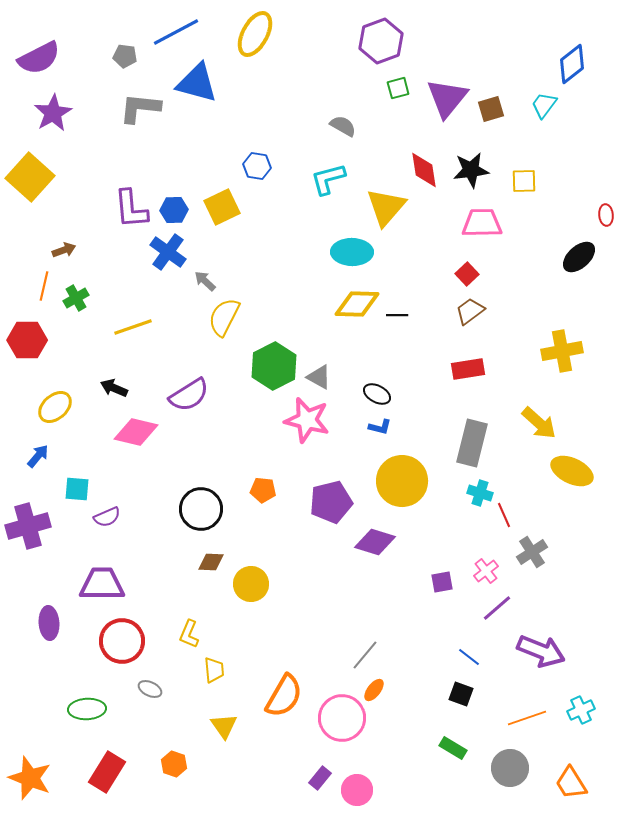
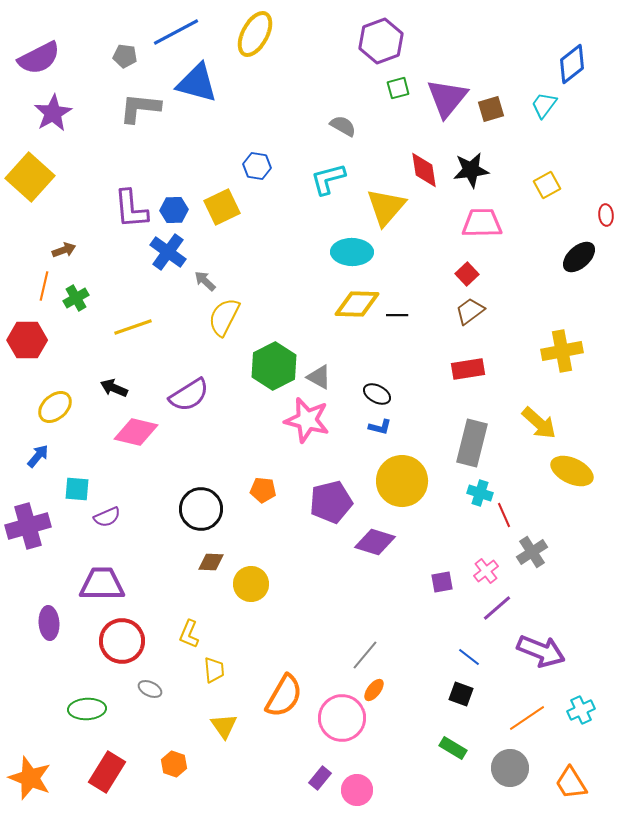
yellow square at (524, 181): moved 23 px right, 4 px down; rotated 28 degrees counterclockwise
orange line at (527, 718): rotated 15 degrees counterclockwise
